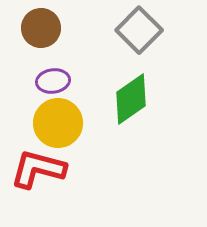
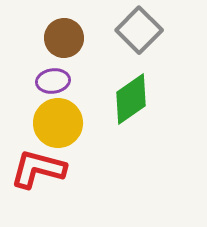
brown circle: moved 23 px right, 10 px down
